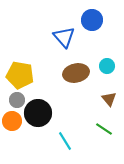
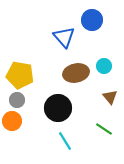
cyan circle: moved 3 px left
brown triangle: moved 1 px right, 2 px up
black circle: moved 20 px right, 5 px up
